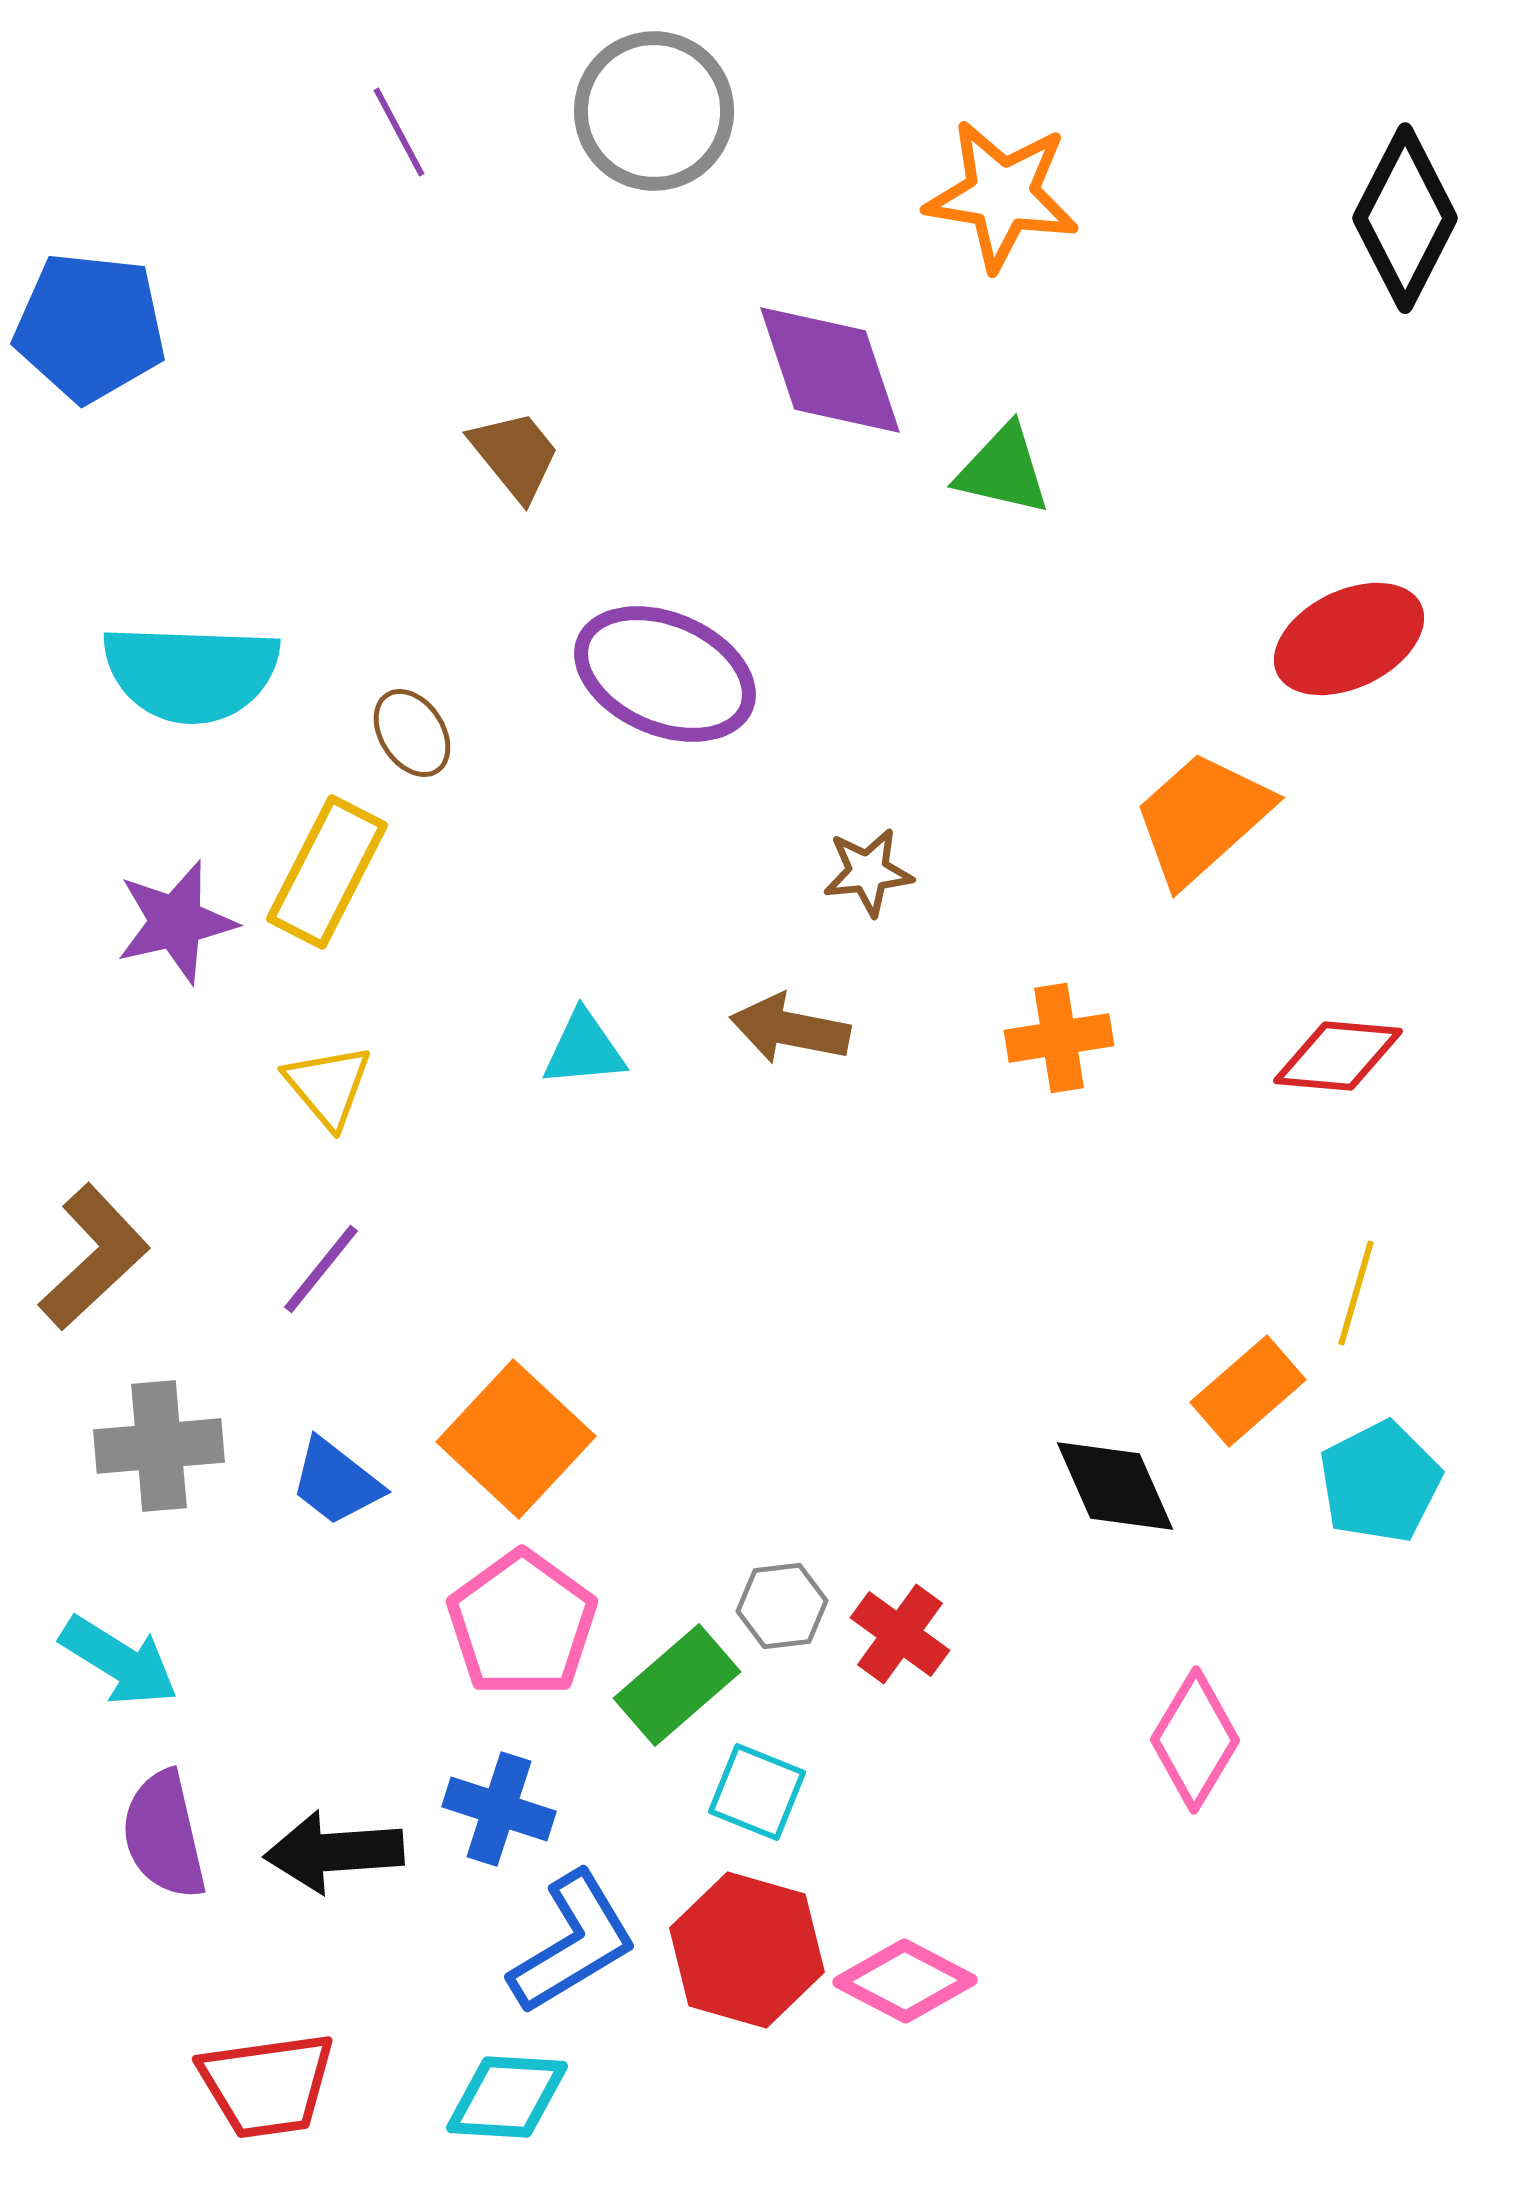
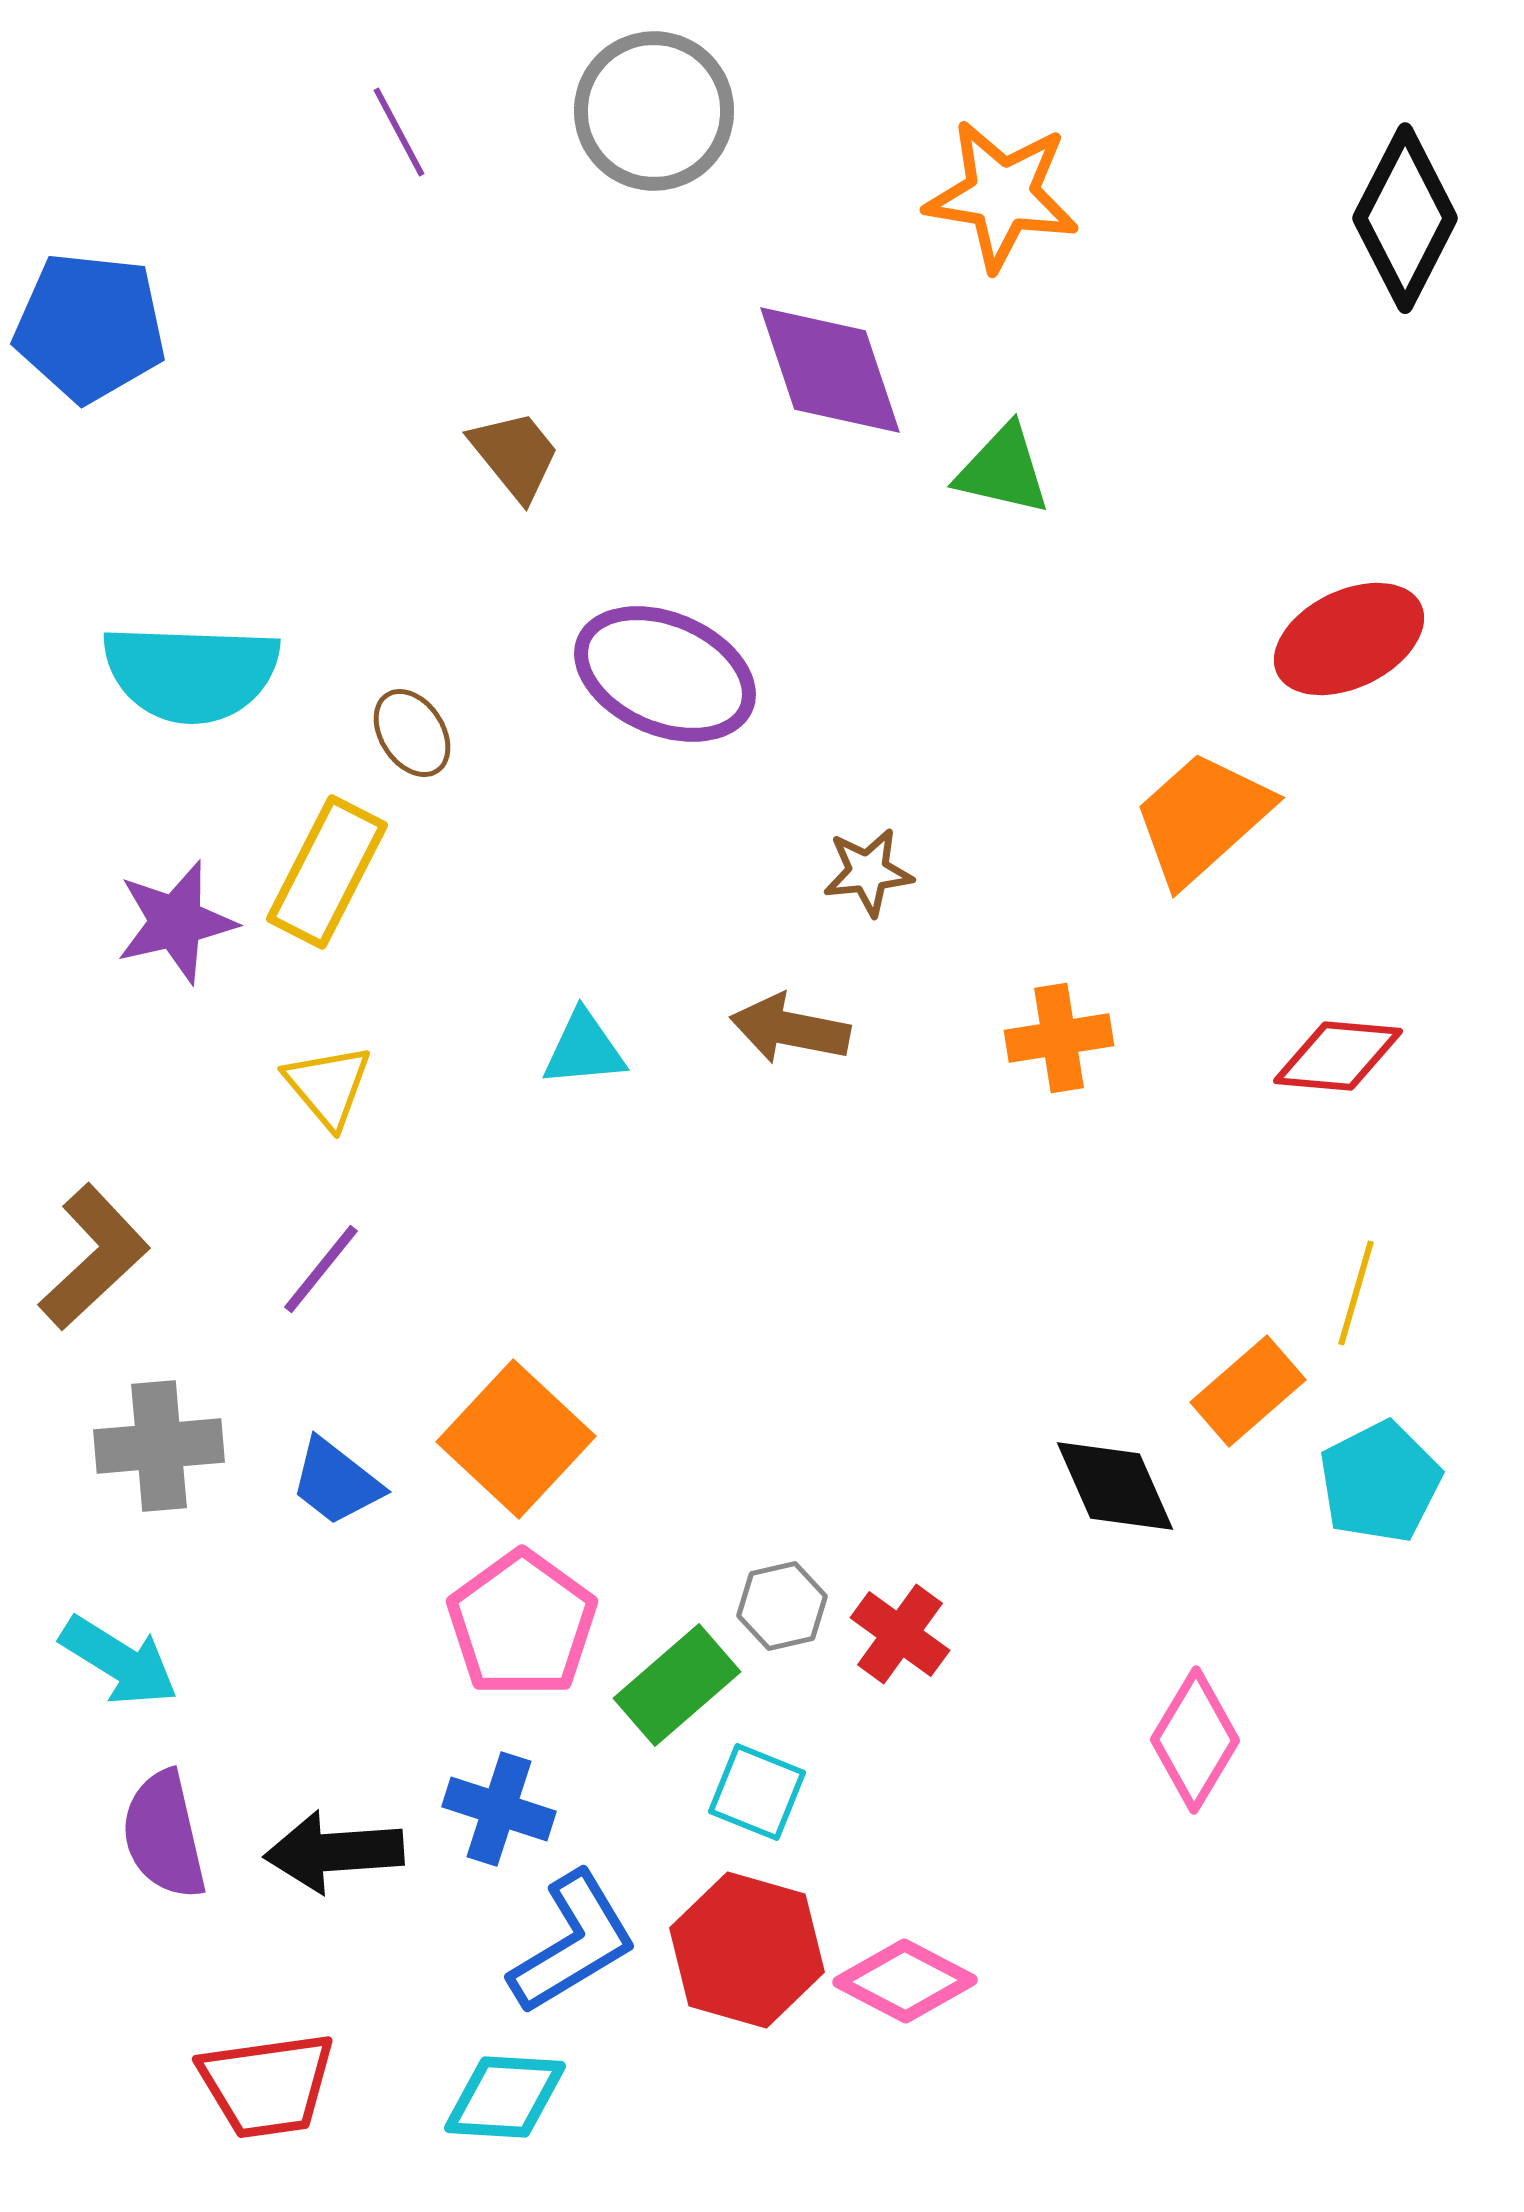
gray hexagon at (782, 1606): rotated 6 degrees counterclockwise
cyan diamond at (507, 2097): moved 2 px left
